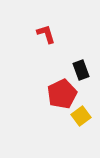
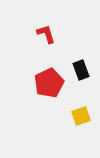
red pentagon: moved 13 px left, 11 px up
yellow square: rotated 18 degrees clockwise
